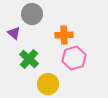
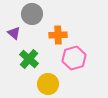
orange cross: moved 6 px left
